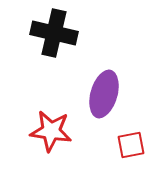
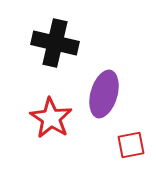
black cross: moved 1 px right, 10 px down
red star: moved 13 px up; rotated 24 degrees clockwise
